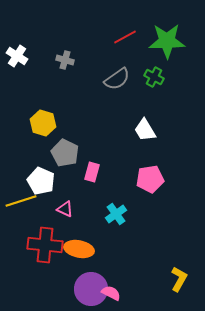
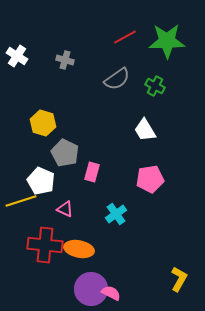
green cross: moved 1 px right, 9 px down
